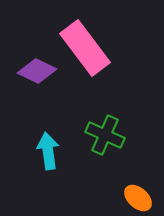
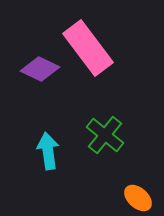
pink rectangle: moved 3 px right
purple diamond: moved 3 px right, 2 px up
green cross: rotated 15 degrees clockwise
